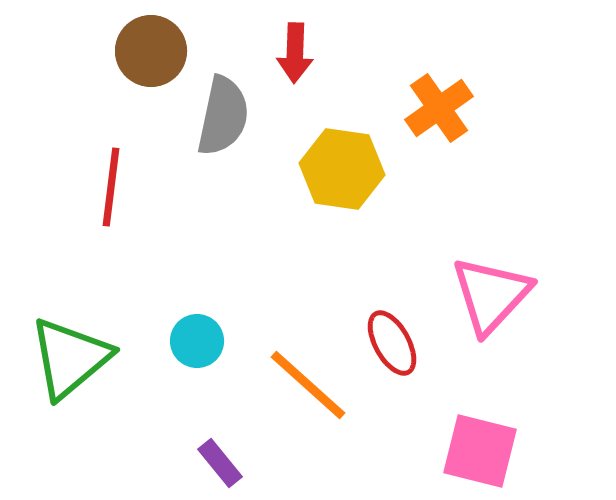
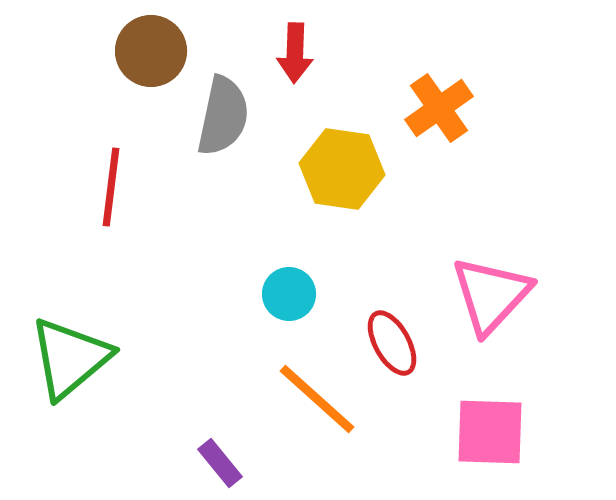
cyan circle: moved 92 px right, 47 px up
orange line: moved 9 px right, 14 px down
pink square: moved 10 px right, 19 px up; rotated 12 degrees counterclockwise
